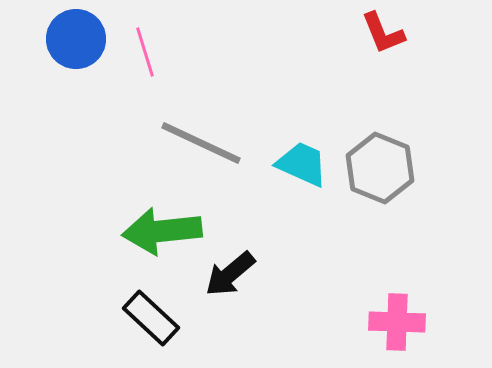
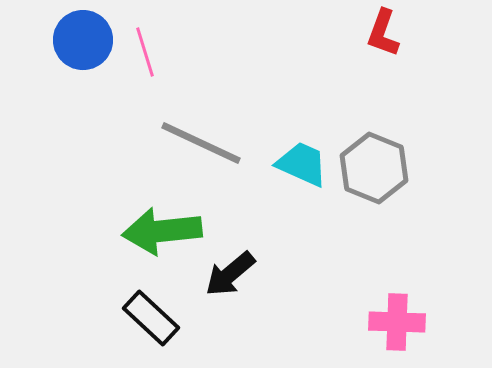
red L-shape: rotated 42 degrees clockwise
blue circle: moved 7 px right, 1 px down
gray hexagon: moved 6 px left
